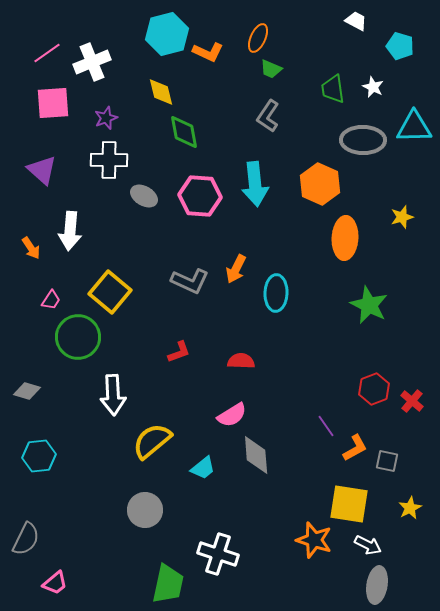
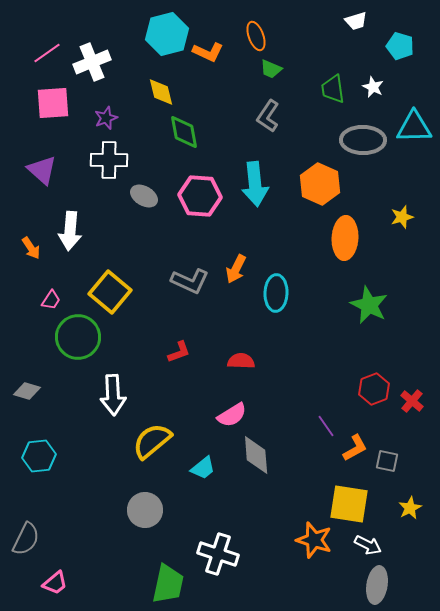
white trapezoid at (356, 21): rotated 135 degrees clockwise
orange ellipse at (258, 38): moved 2 px left, 2 px up; rotated 44 degrees counterclockwise
